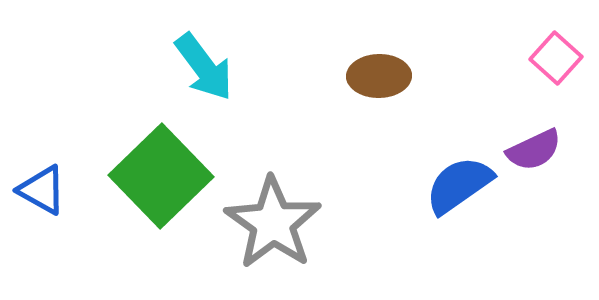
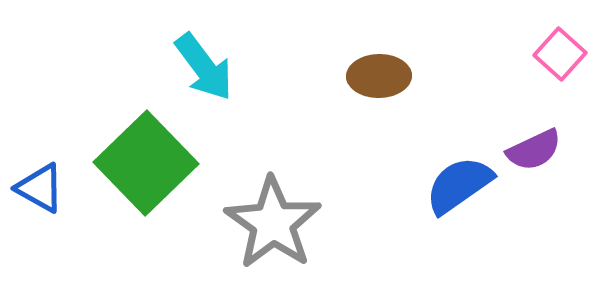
pink square: moved 4 px right, 4 px up
green square: moved 15 px left, 13 px up
blue triangle: moved 2 px left, 2 px up
